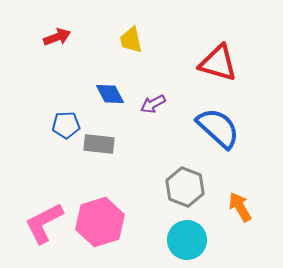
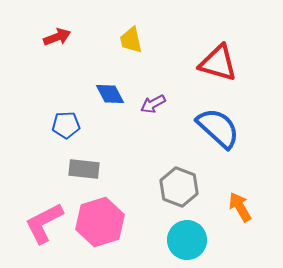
gray rectangle: moved 15 px left, 25 px down
gray hexagon: moved 6 px left
